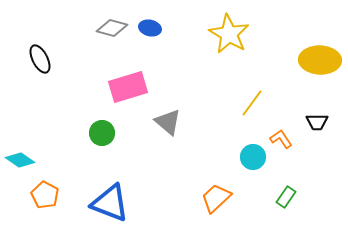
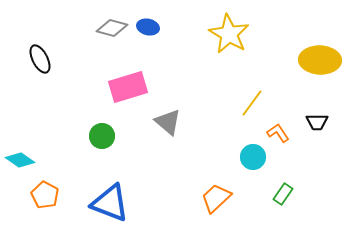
blue ellipse: moved 2 px left, 1 px up
green circle: moved 3 px down
orange L-shape: moved 3 px left, 6 px up
green rectangle: moved 3 px left, 3 px up
